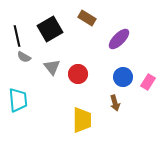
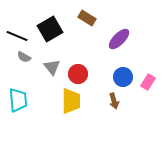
black line: rotated 55 degrees counterclockwise
brown arrow: moved 1 px left, 2 px up
yellow trapezoid: moved 11 px left, 19 px up
